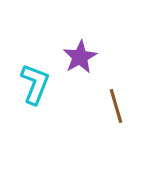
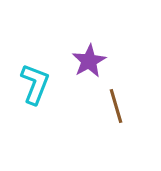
purple star: moved 9 px right, 4 px down
